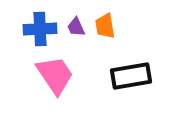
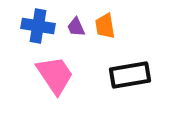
blue cross: moved 2 px left, 3 px up; rotated 12 degrees clockwise
black rectangle: moved 1 px left, 1 px up
